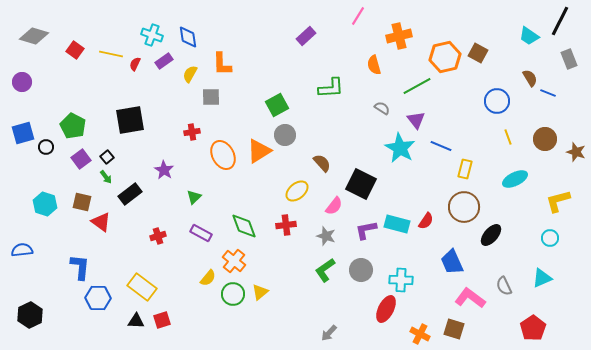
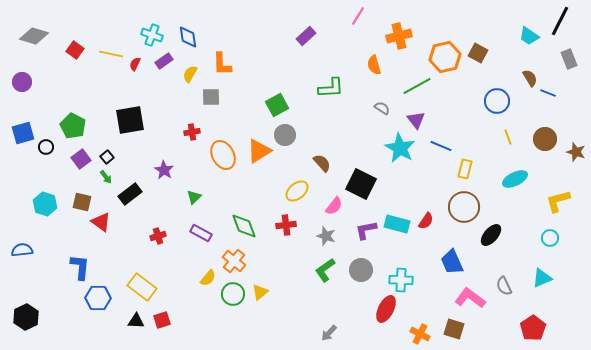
black hexagon at (30, 315): moved 4 px left, 2 px down
